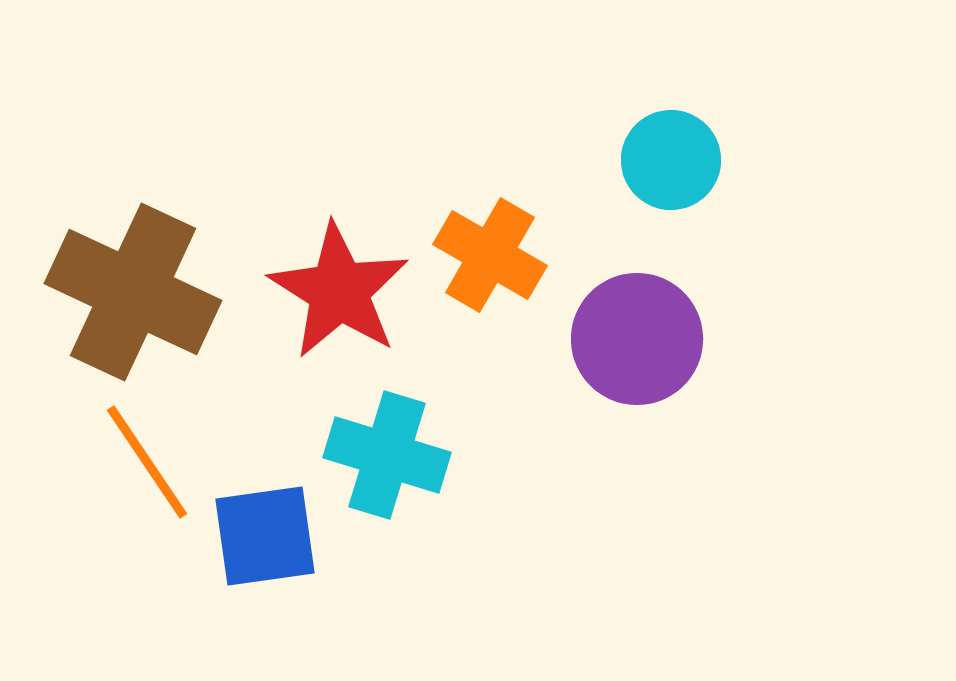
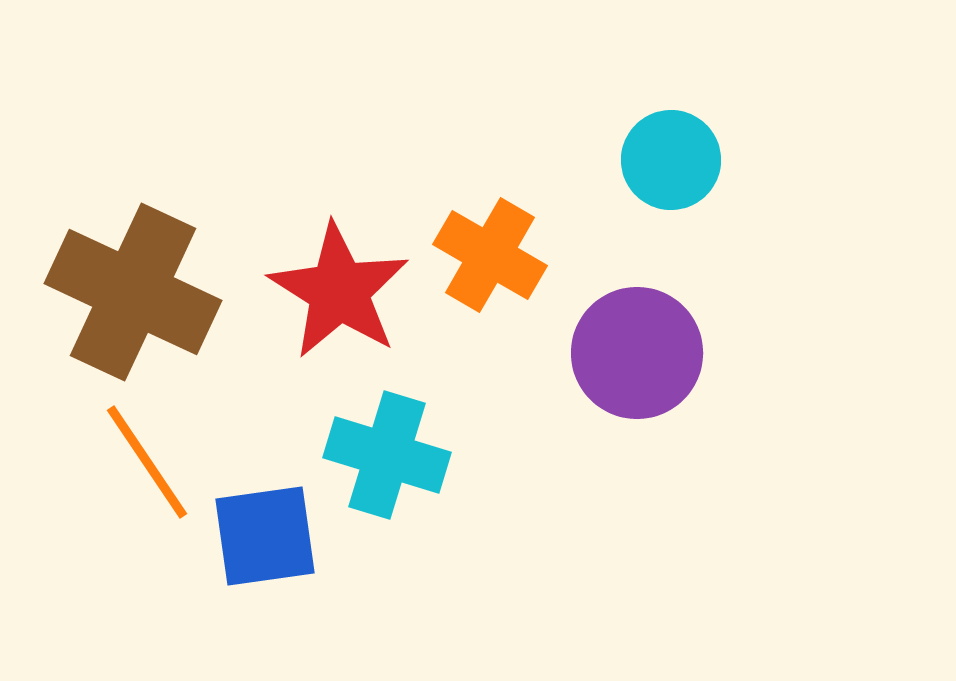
purple circle: moved 14 px down
